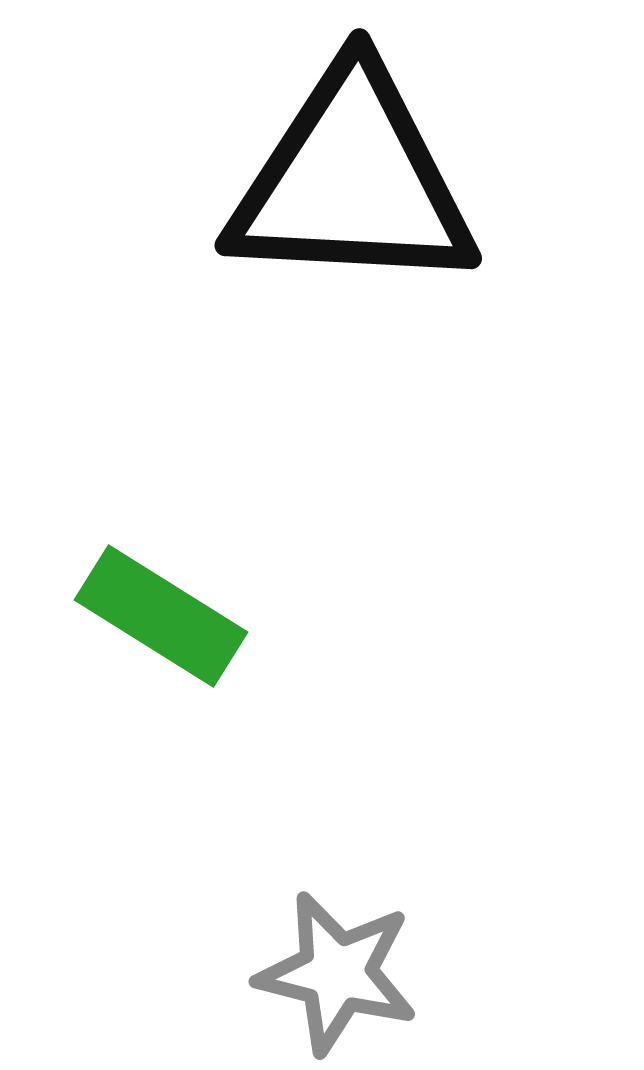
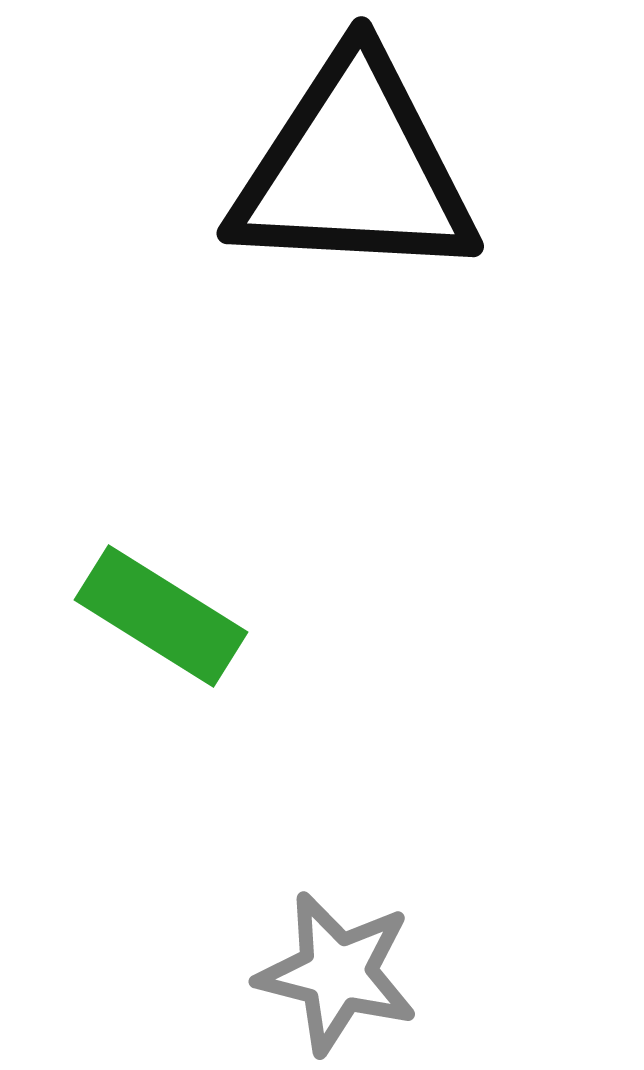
black triangle: moved 2 px right, 12 px up
